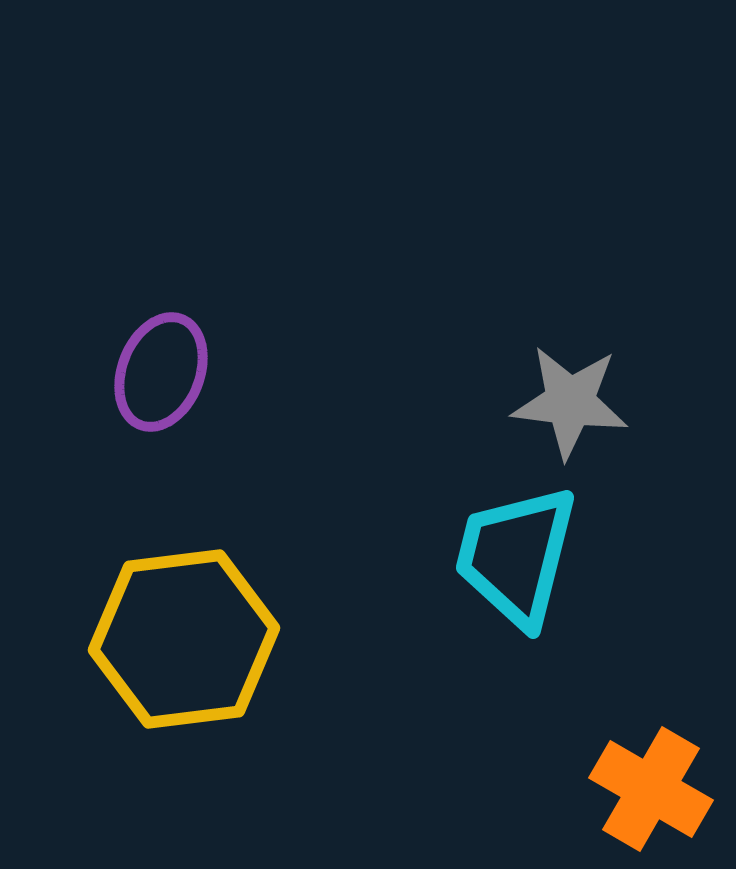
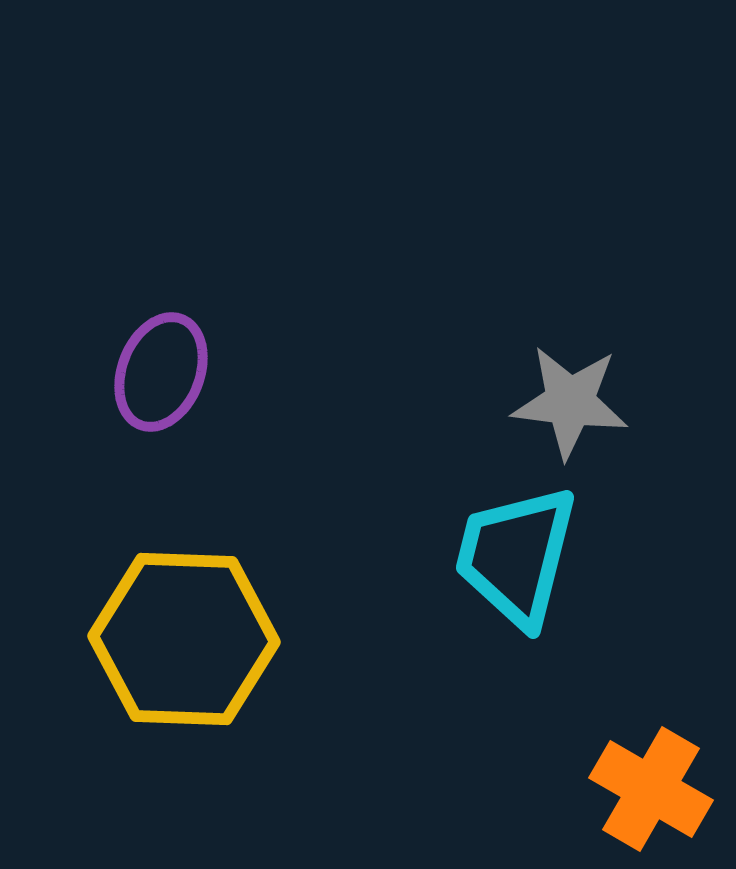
yellow hexagon: rotated 9 degrees clockwise
